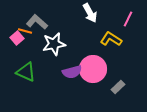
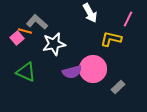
yellow L-shape: rotated 20 degrees counterclockwise
